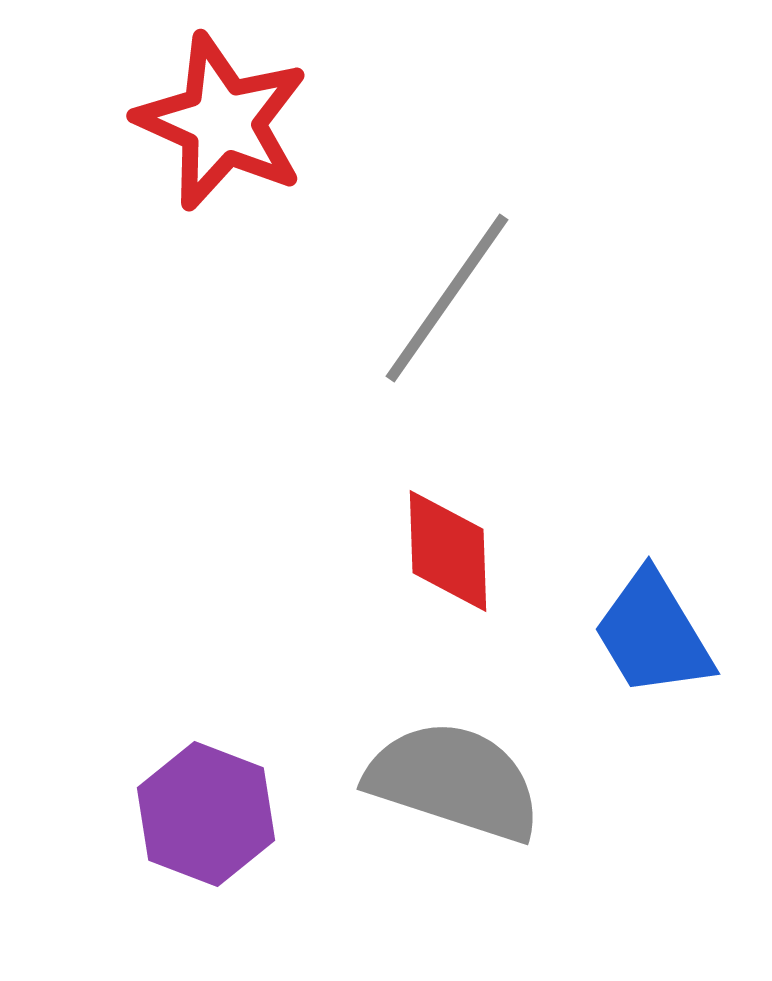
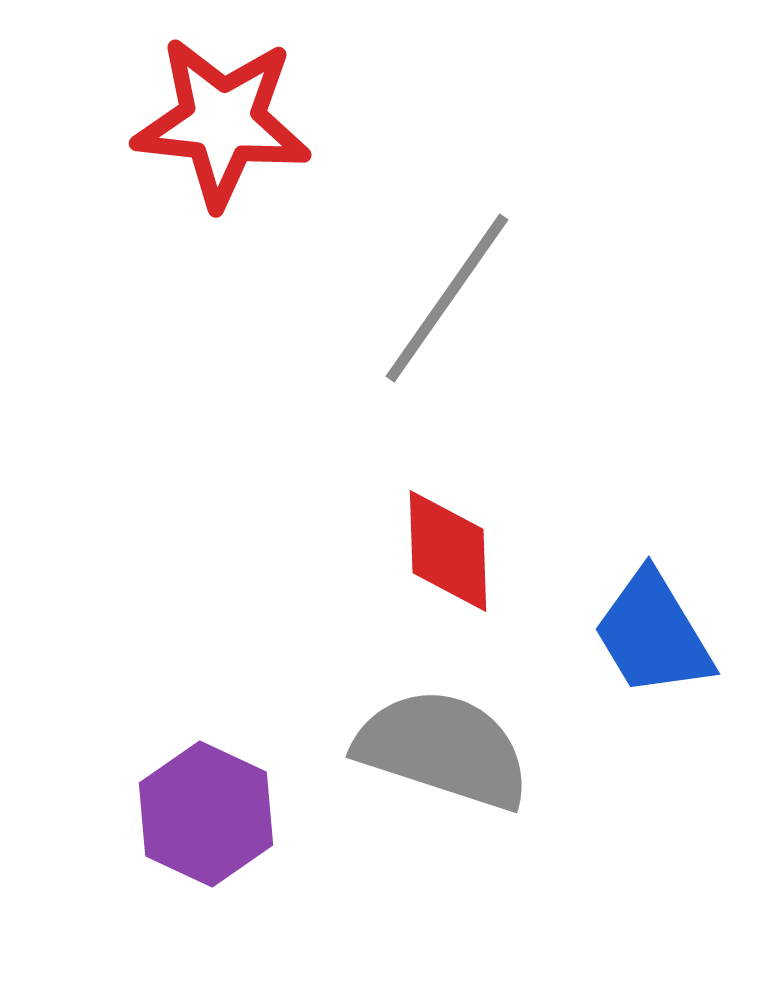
red star: rotated 18 degrees counterclockwise
gray semicircle: moved 11 px left, 32 px up
purple hexagon: rotated 4 degrees clockwise
